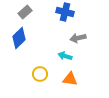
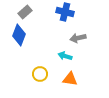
blue diamond: moved 3 px up; rotated 25 degrees counterclockwise
